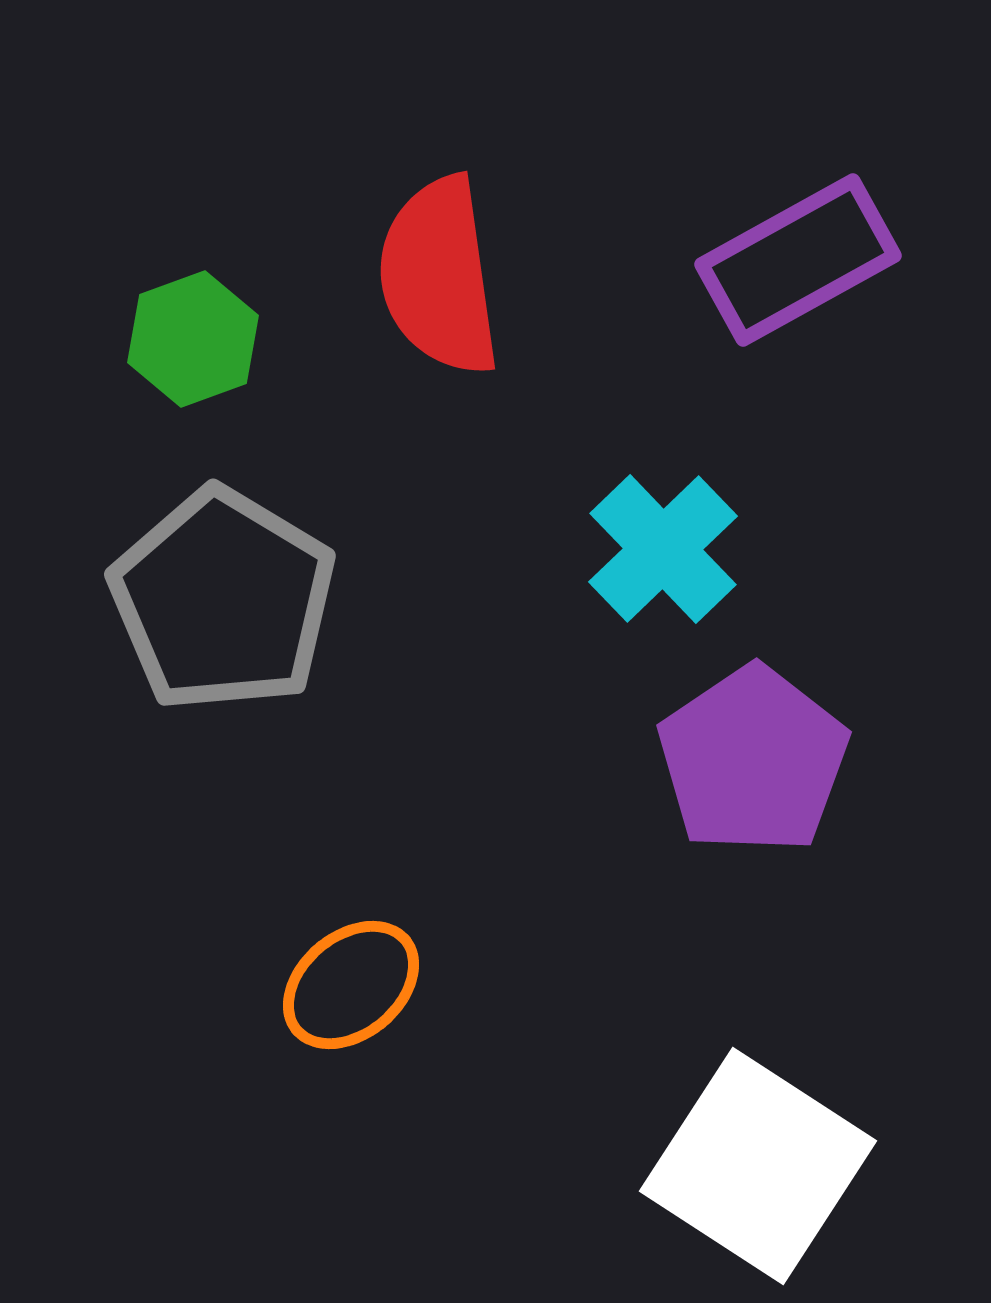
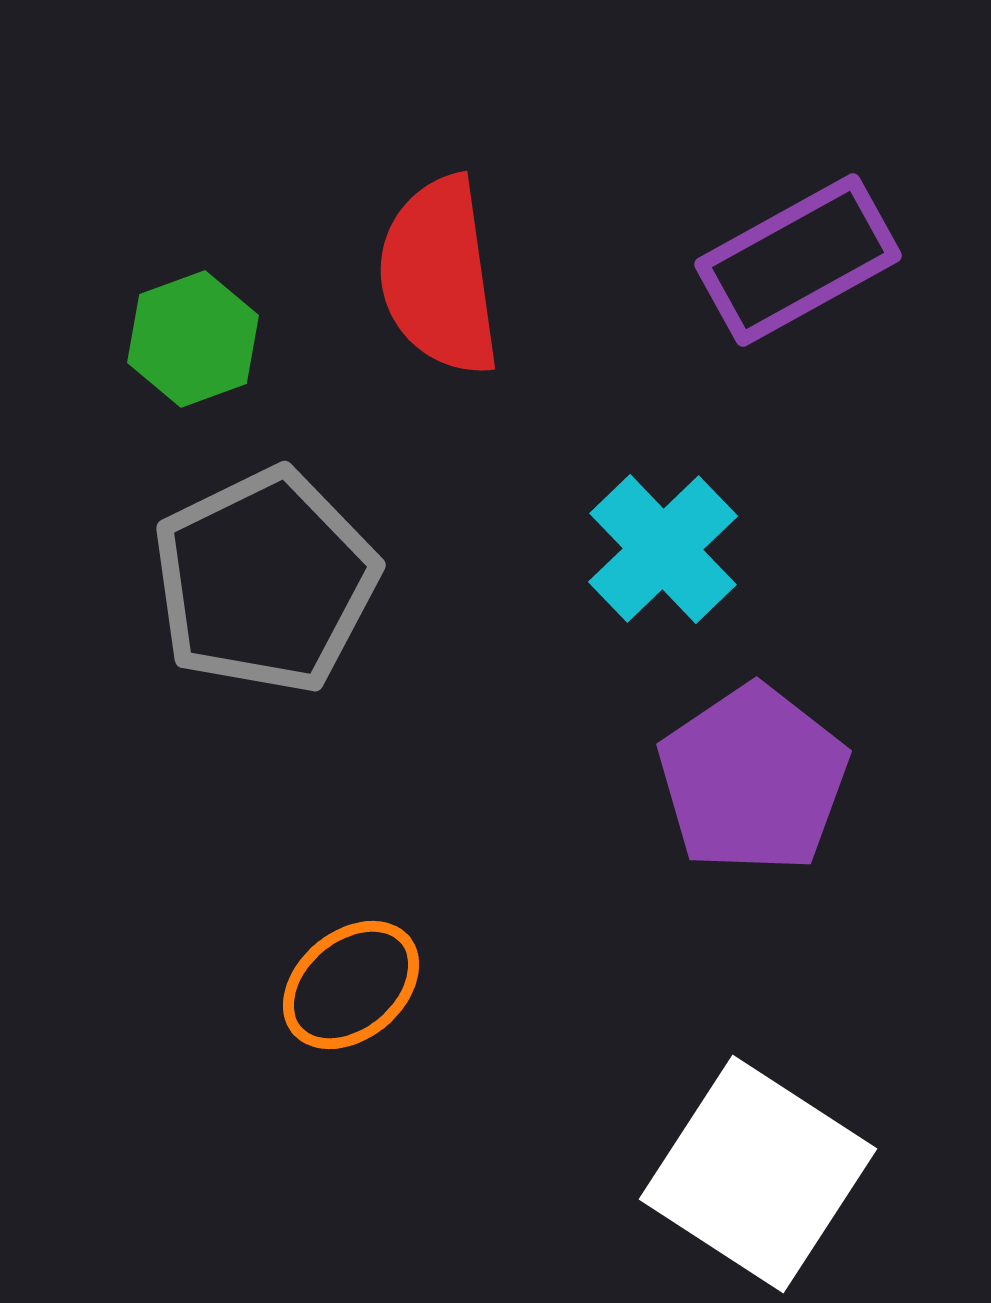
gray pentagon: moved 42 px right, 19 px up; rotated 15 degrees clockwise
purple pentagon: moved 19 px down
white square: moved 8 px down
